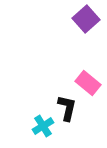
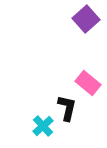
cyan cross: rotated 10 degrees counterclockwise
